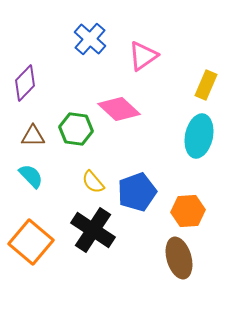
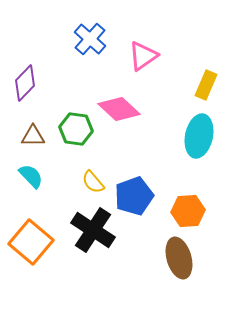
blue pentagon: moved 3 px left, 4 px down
